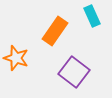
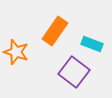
cyan rectangle: moved 28 px down; rotated 45 degrees counterclockwise
orange star: moved 6 px up
